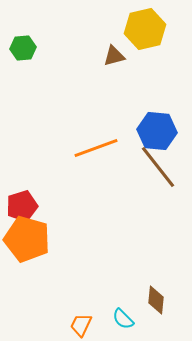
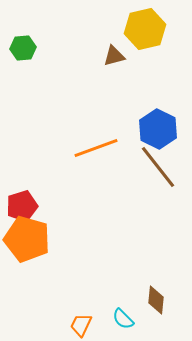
blue hexagon: moved 1 px right, 2 px up; rotated 21 degrees clockwise
